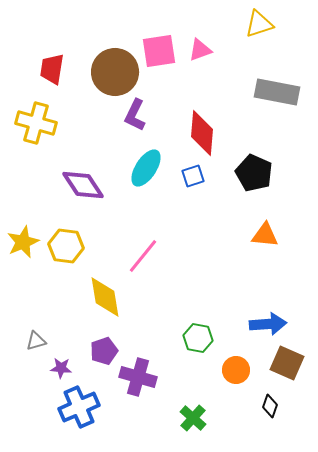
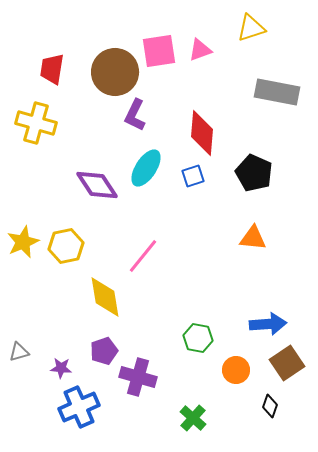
yellow triangle: moved 8 px left, 4 px down
purple diamond: moved 14 px right
orange triangle: moved 12 px left, 3 px down
yellow hexagon: rotated 20 degrees counterclockwise
gray triangle: moved 17 px left, 11 px down
brown square: rotated 32 degrees clockwise
